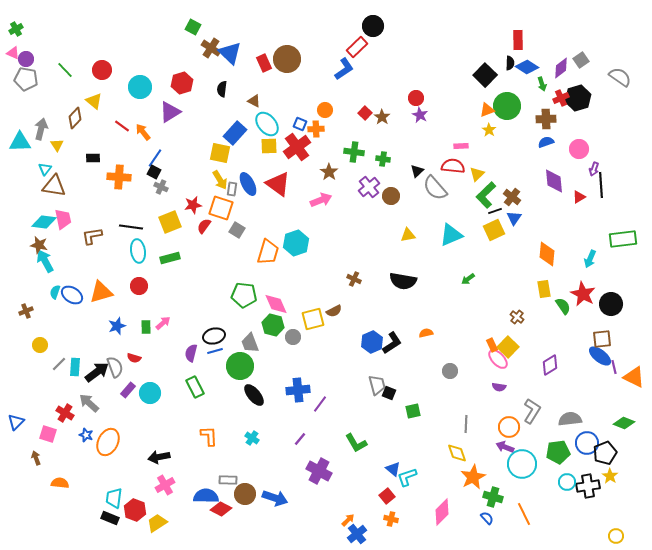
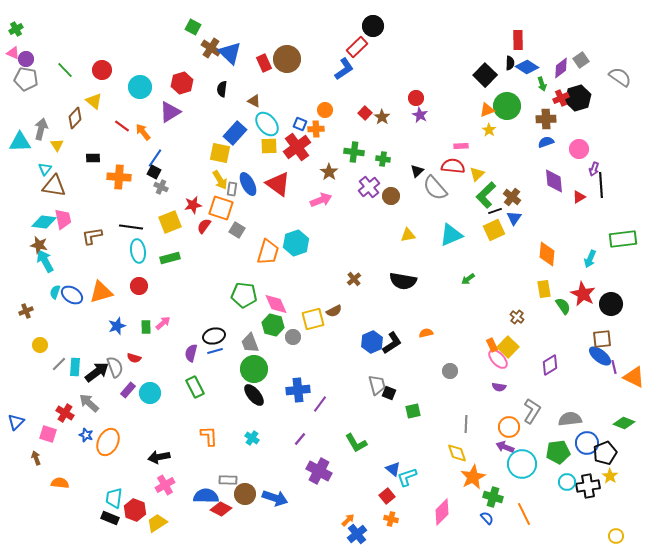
brown cross at (354, 279): rotated 24 degrees clockwise
green circle at (240, 366): moved 14 px right, 3 px down
